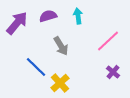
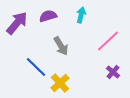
cyan arrow: moved 3 px right, 1 px up; rotated 21 degrees clockwise
